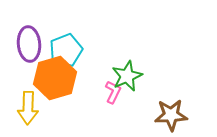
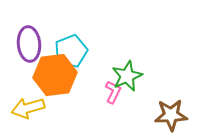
cyan pentagon: moved 5 px right, 1 px down
orange hexagon: moved 3 px up; rotated 9 degrees clockwise
yellow arrow: rotated 72 degrees clockwise
